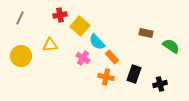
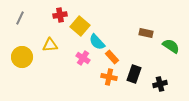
yellow circle: moved 1 px right, 1 px down
orange cross: moved 3 px right
